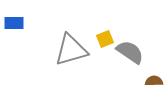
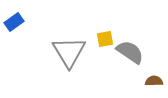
blue rectangle: moved 1 px up; rotated 36 degrees counterclockwise
yellow square: rotated 12 degrees clockwise
gray triangle: moved 2 px left, 2 px down; rotated 45 degrees counterclockwise
